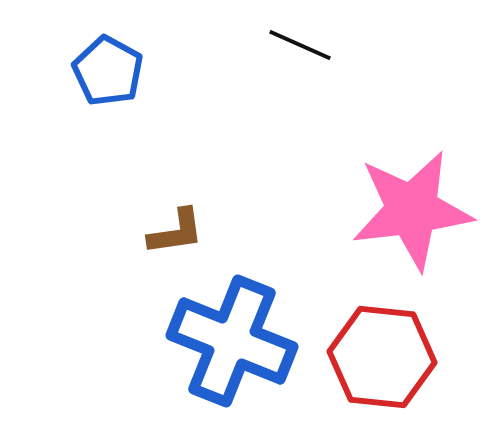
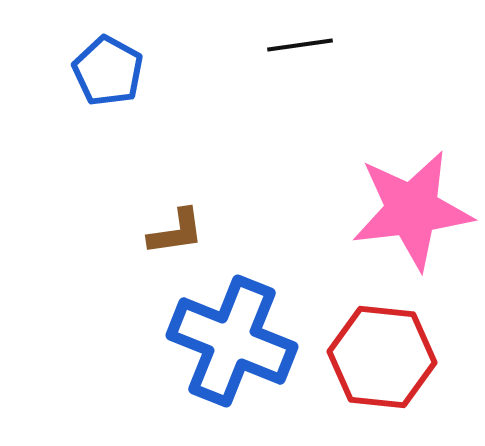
black line: rotated 32 degrees counterclockwise
